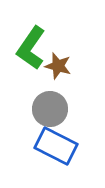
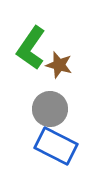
brown star: moved 1 px right, 1 px up
